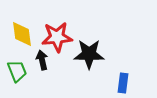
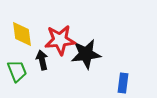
red star: moved 3 px right, 3 px down
black star: moved 3 px left; rotated 8 degrees counterclockwise
